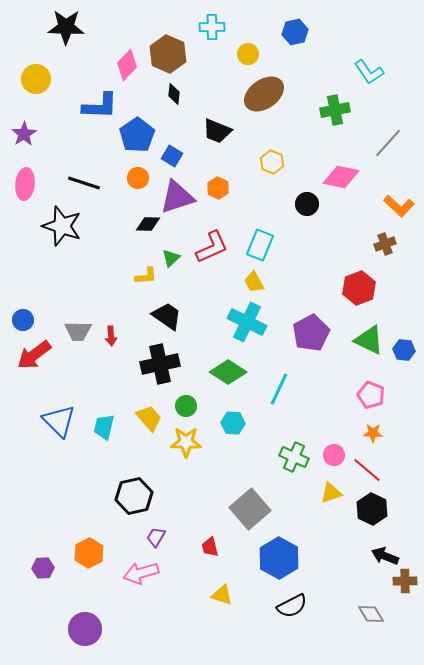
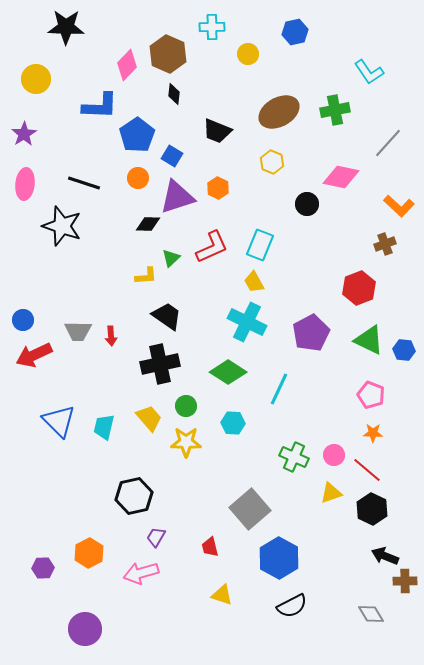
brown ellipse at (264, 94): moved 15 px right, 18 px down; rotated 6 degrees clockwise
red arrow at (34, 355): rotated 12 degrees clockwise
